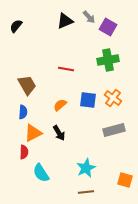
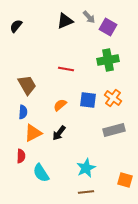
black arrow: rotated 70 degrees clockwise
red semicircle: moved 3 px left, 4 px down
